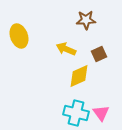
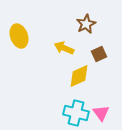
brown star: moved 4 px down; rotated 24 degrees counterclockwise
yellow arrow: moved 2 px left, 1 px up
